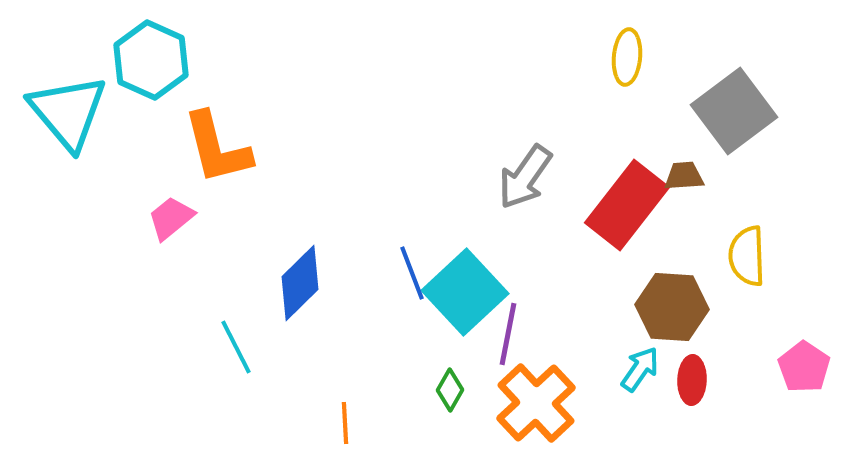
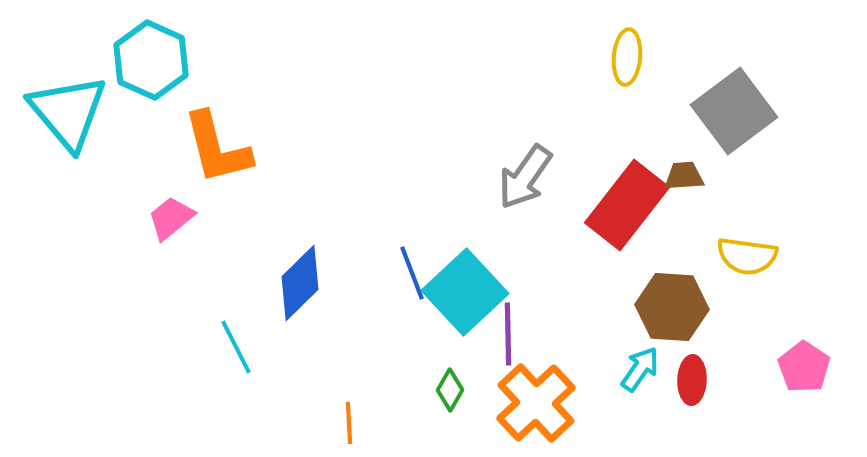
yellow semicircle: rotated 80 degrees counterclockwise
purple line: rotated 12 degrees counterclockwise
orange line: moved 4 px right
